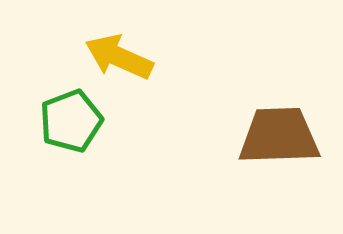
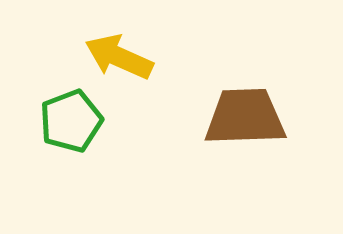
brown trapezoid: moved 34 px left, 19 px up
